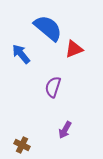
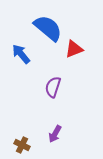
purple arrow: moved 10 px left, 4 px down
